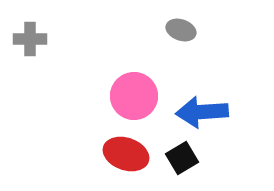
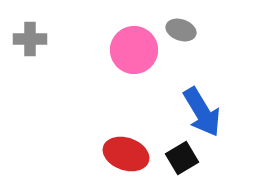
pink circle: moved 46 px up
blue arrow: rotated 117 degrees counterclockwise
